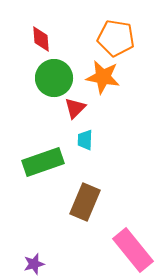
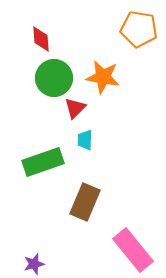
orange pentagon: moved 23 px right, 9 px up
